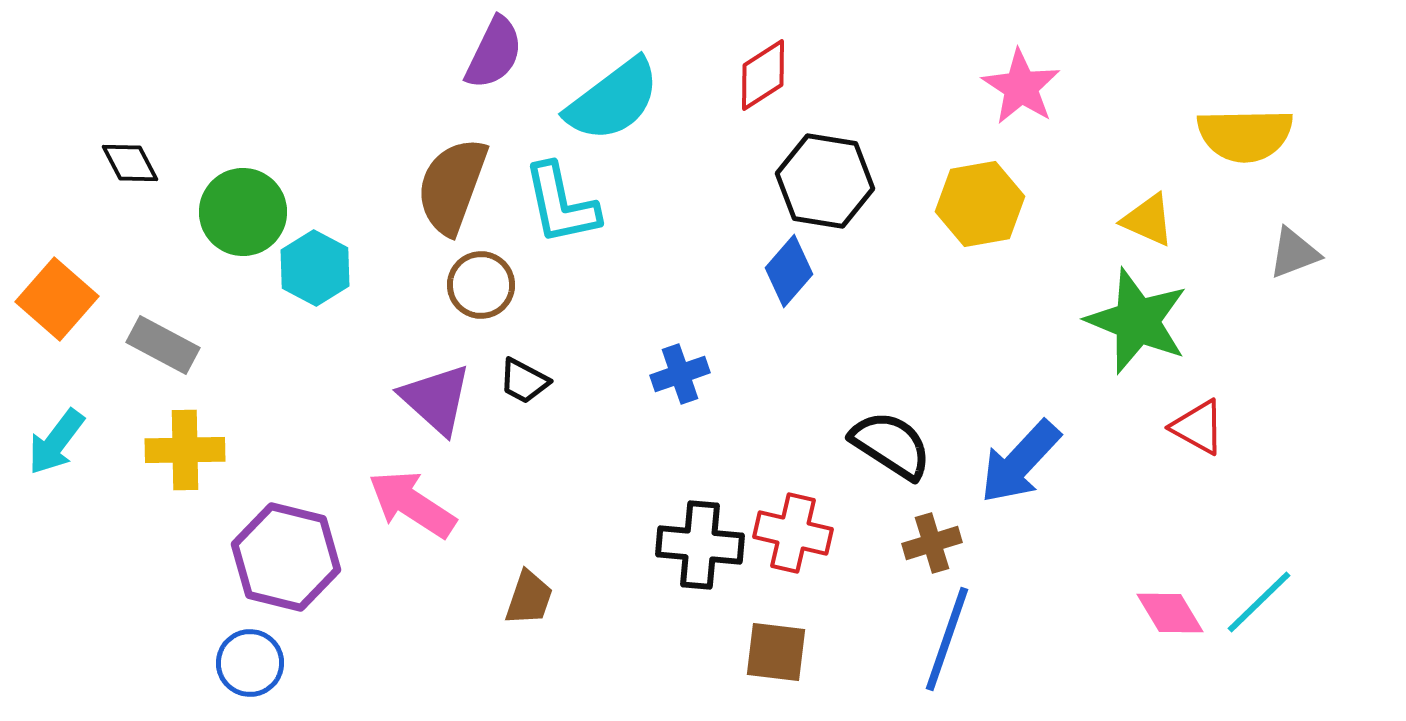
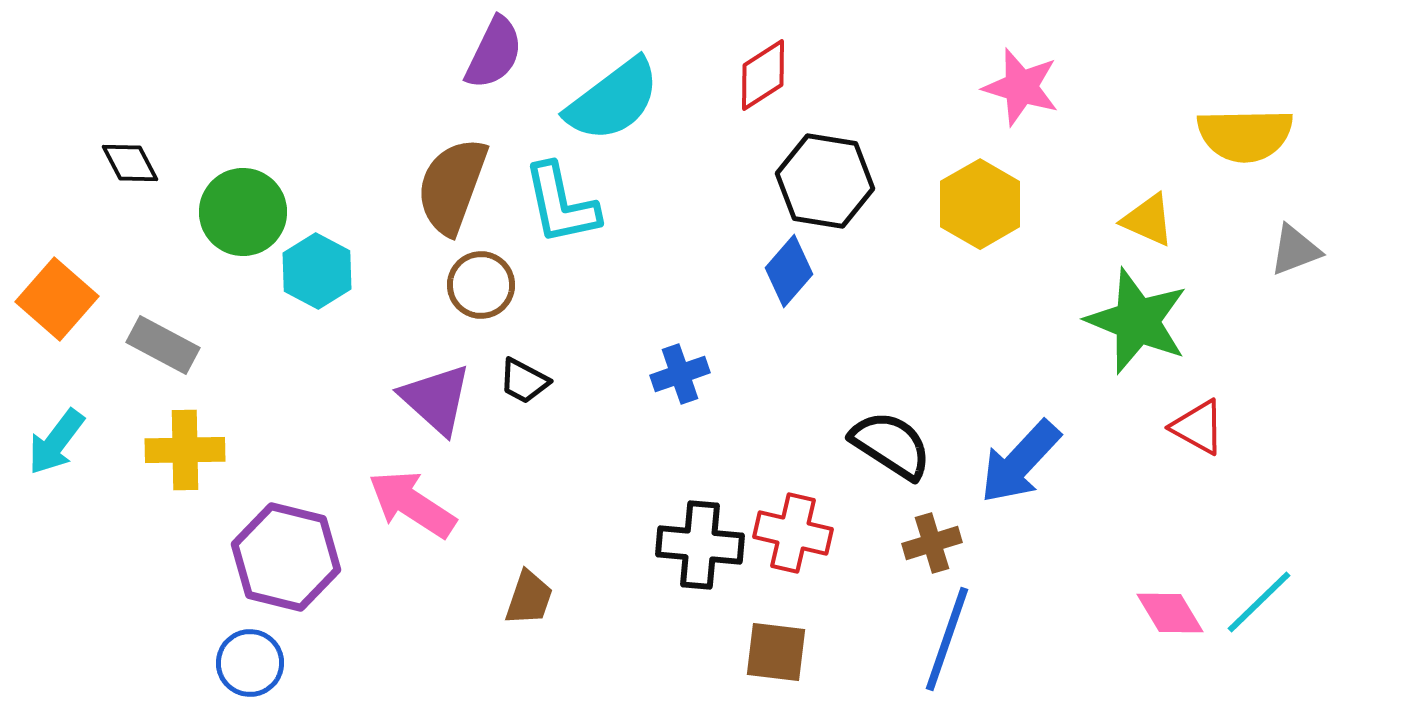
pink star: rotated 16 degrees counterclockwise
yellow hexagon: rotated 20 degrees counterclockwise
gray triangle: moved 1 px right, 3 px up
cyan hexagon: moved 2 px right, 3 px down
